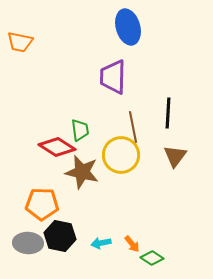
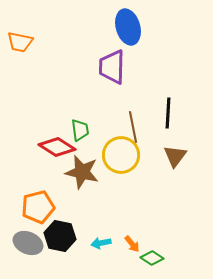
purple trapezoid: moved 1 px left, 10 px up
orange pentagon: moved 4 px left, 3 px down; rotated 16 degrees counterclockwise
gray ellipse: rotated 20 degrees clockwise
